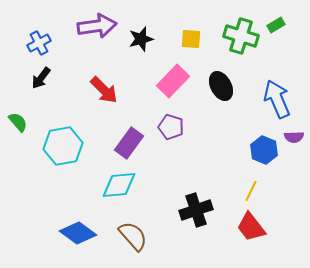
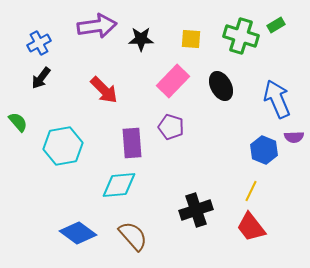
black star: rotated 15 degrees clockwise
purple rectangle: moved 3 px right; rotated 40 degrees counterclockwise
